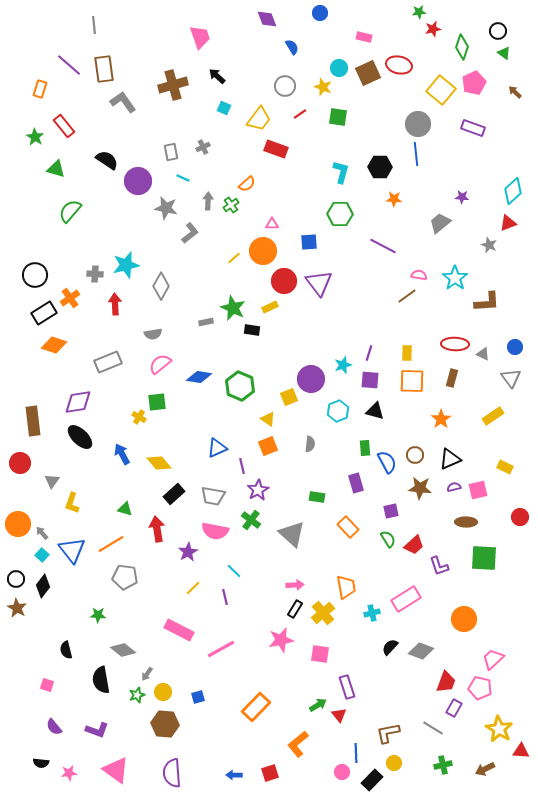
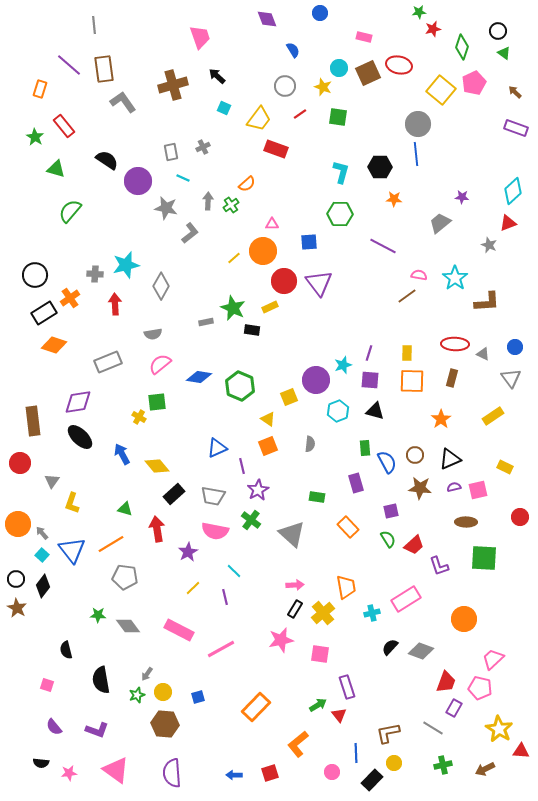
blue semicircle at (292, 47): moved 1 px right, 3 px down
purple rectangle at (473, 128): moved 43 px right
purple circle at (311, 379): moved 5 px right, 1 px down
yellow diamond at (159, 463): moved 2 px left, 3 px down
gray diamond at (123, 650): moved 5 px right, 24 px up; rotated 15 degrees clockwise
pink circle at (342, 772): moved 10 px left
